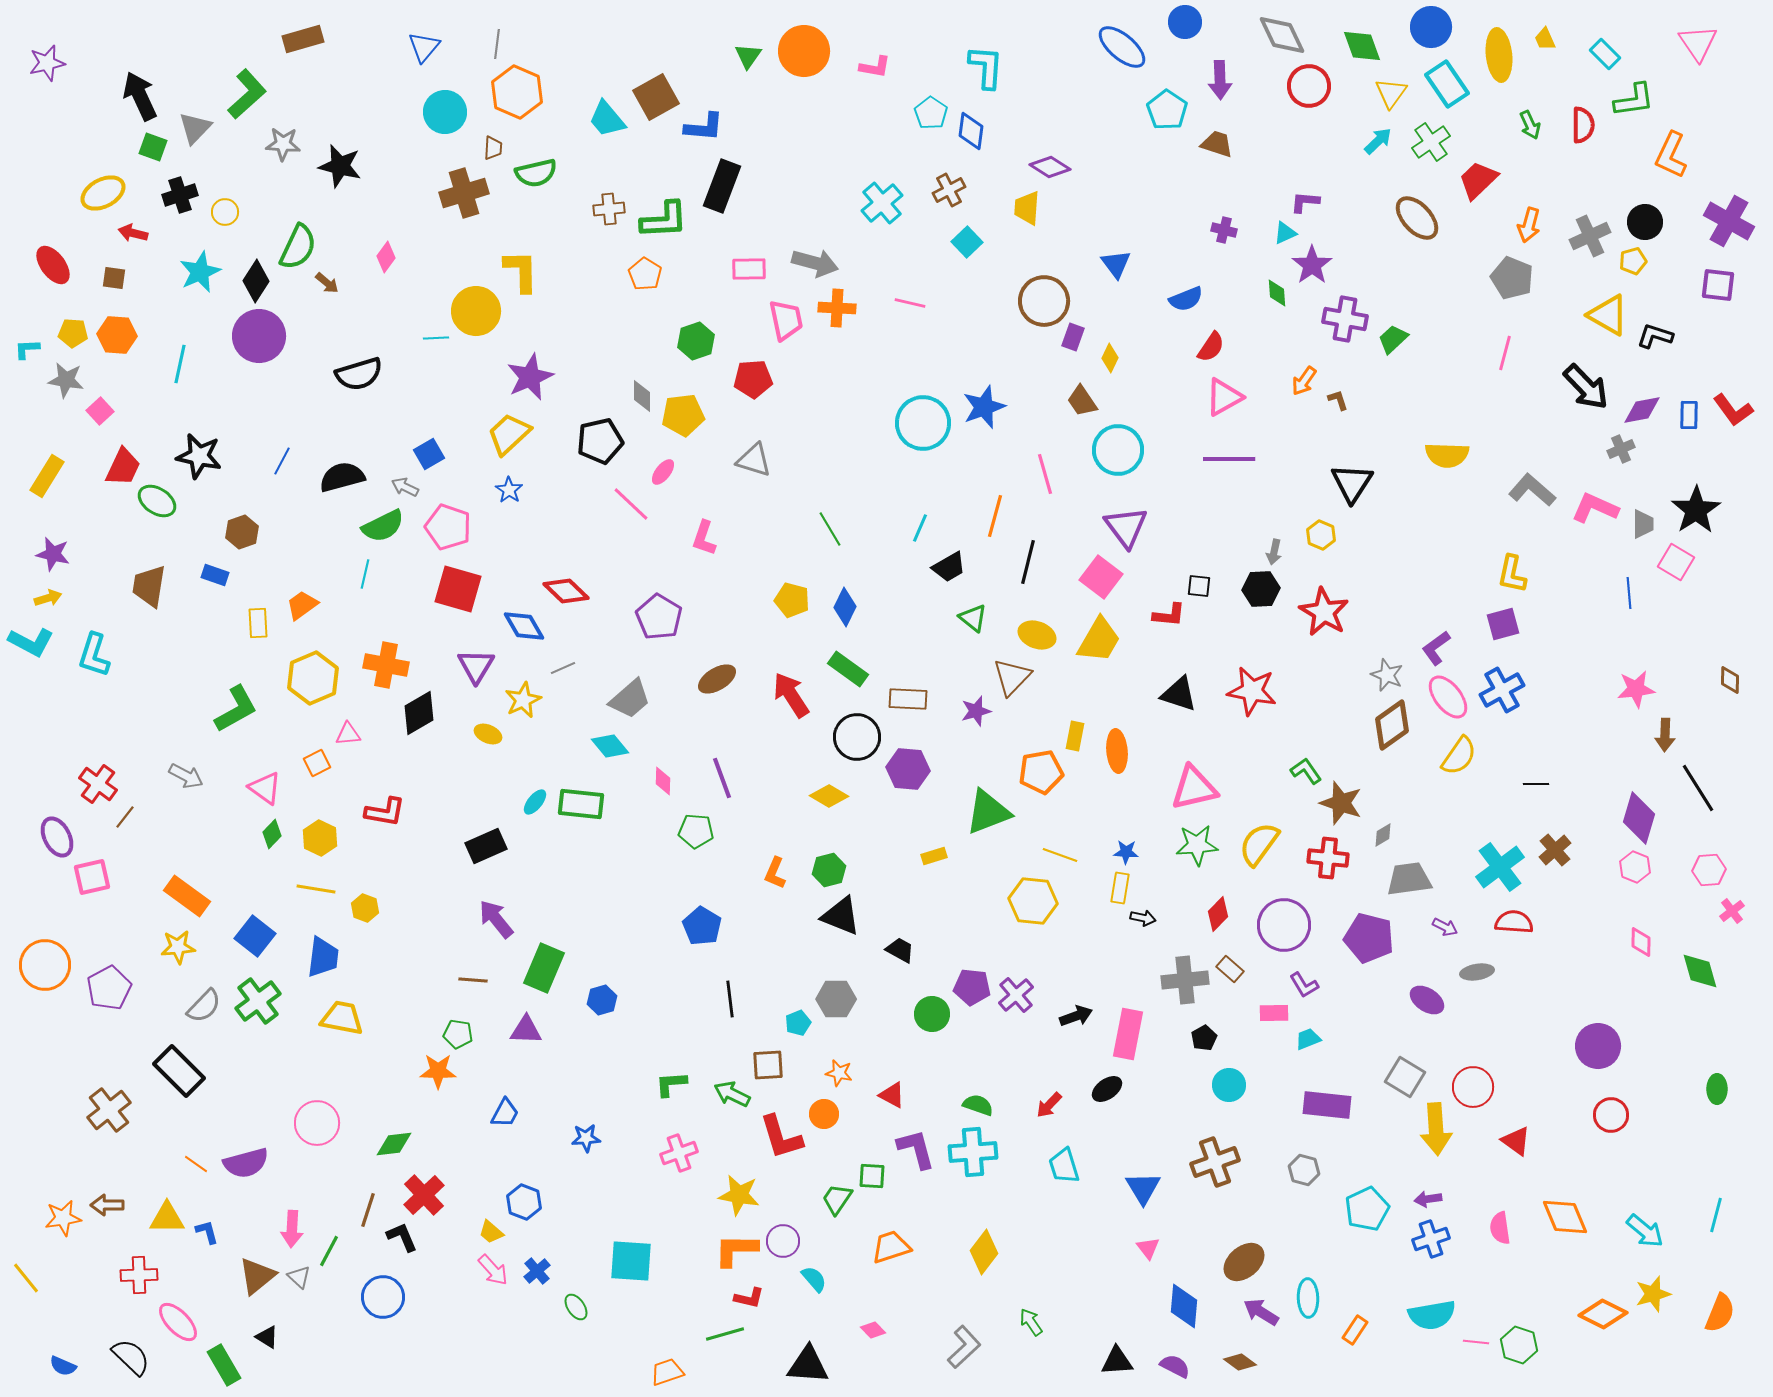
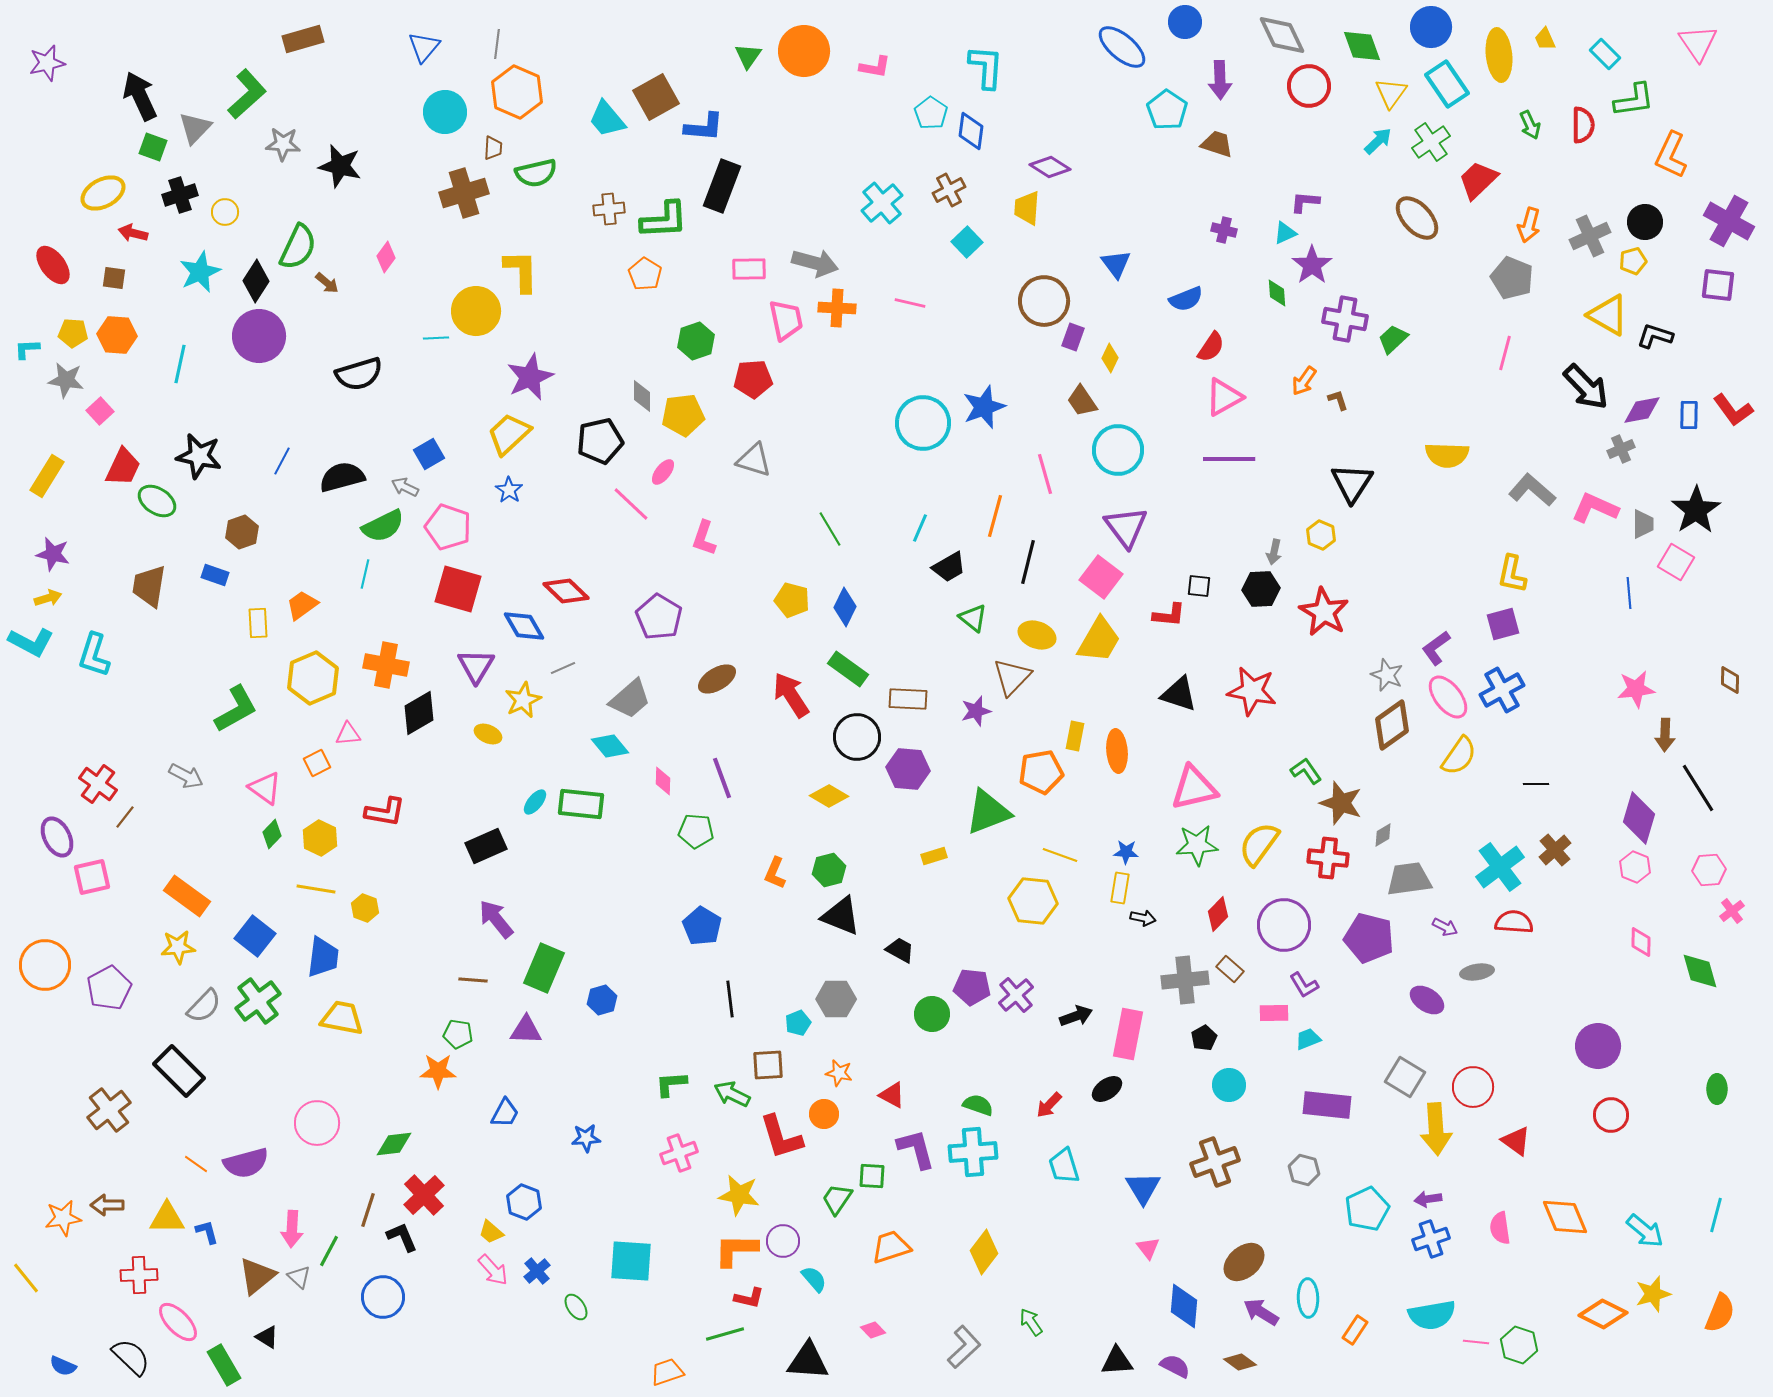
black triangle at (808, 1365): moved 4 px up
